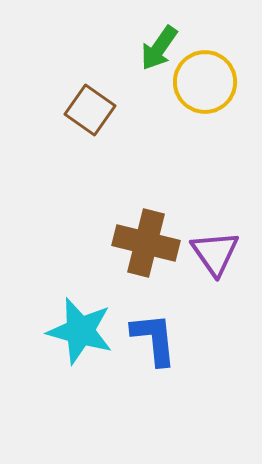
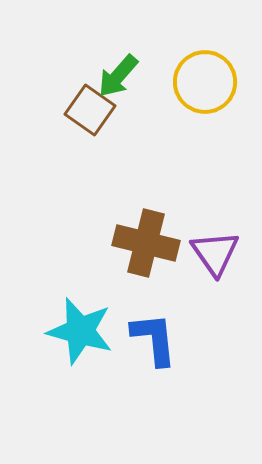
green arrow: moved 41 px left, 28 px down; rotated 6 degrees clockwise
